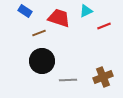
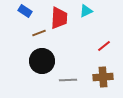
red trapezoid: rotated 75 degrees clockwise
red line: moved 20 px down; rotated 16 degrees counterclockwise
brown cross: rotated 18 degrees clockwise
